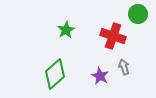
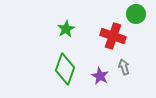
green circle: moved 2 px left
green star: moved 1 px up
green diamond: moved 10 px right, 5 px up; rotated 28 degrees counterclockwise
